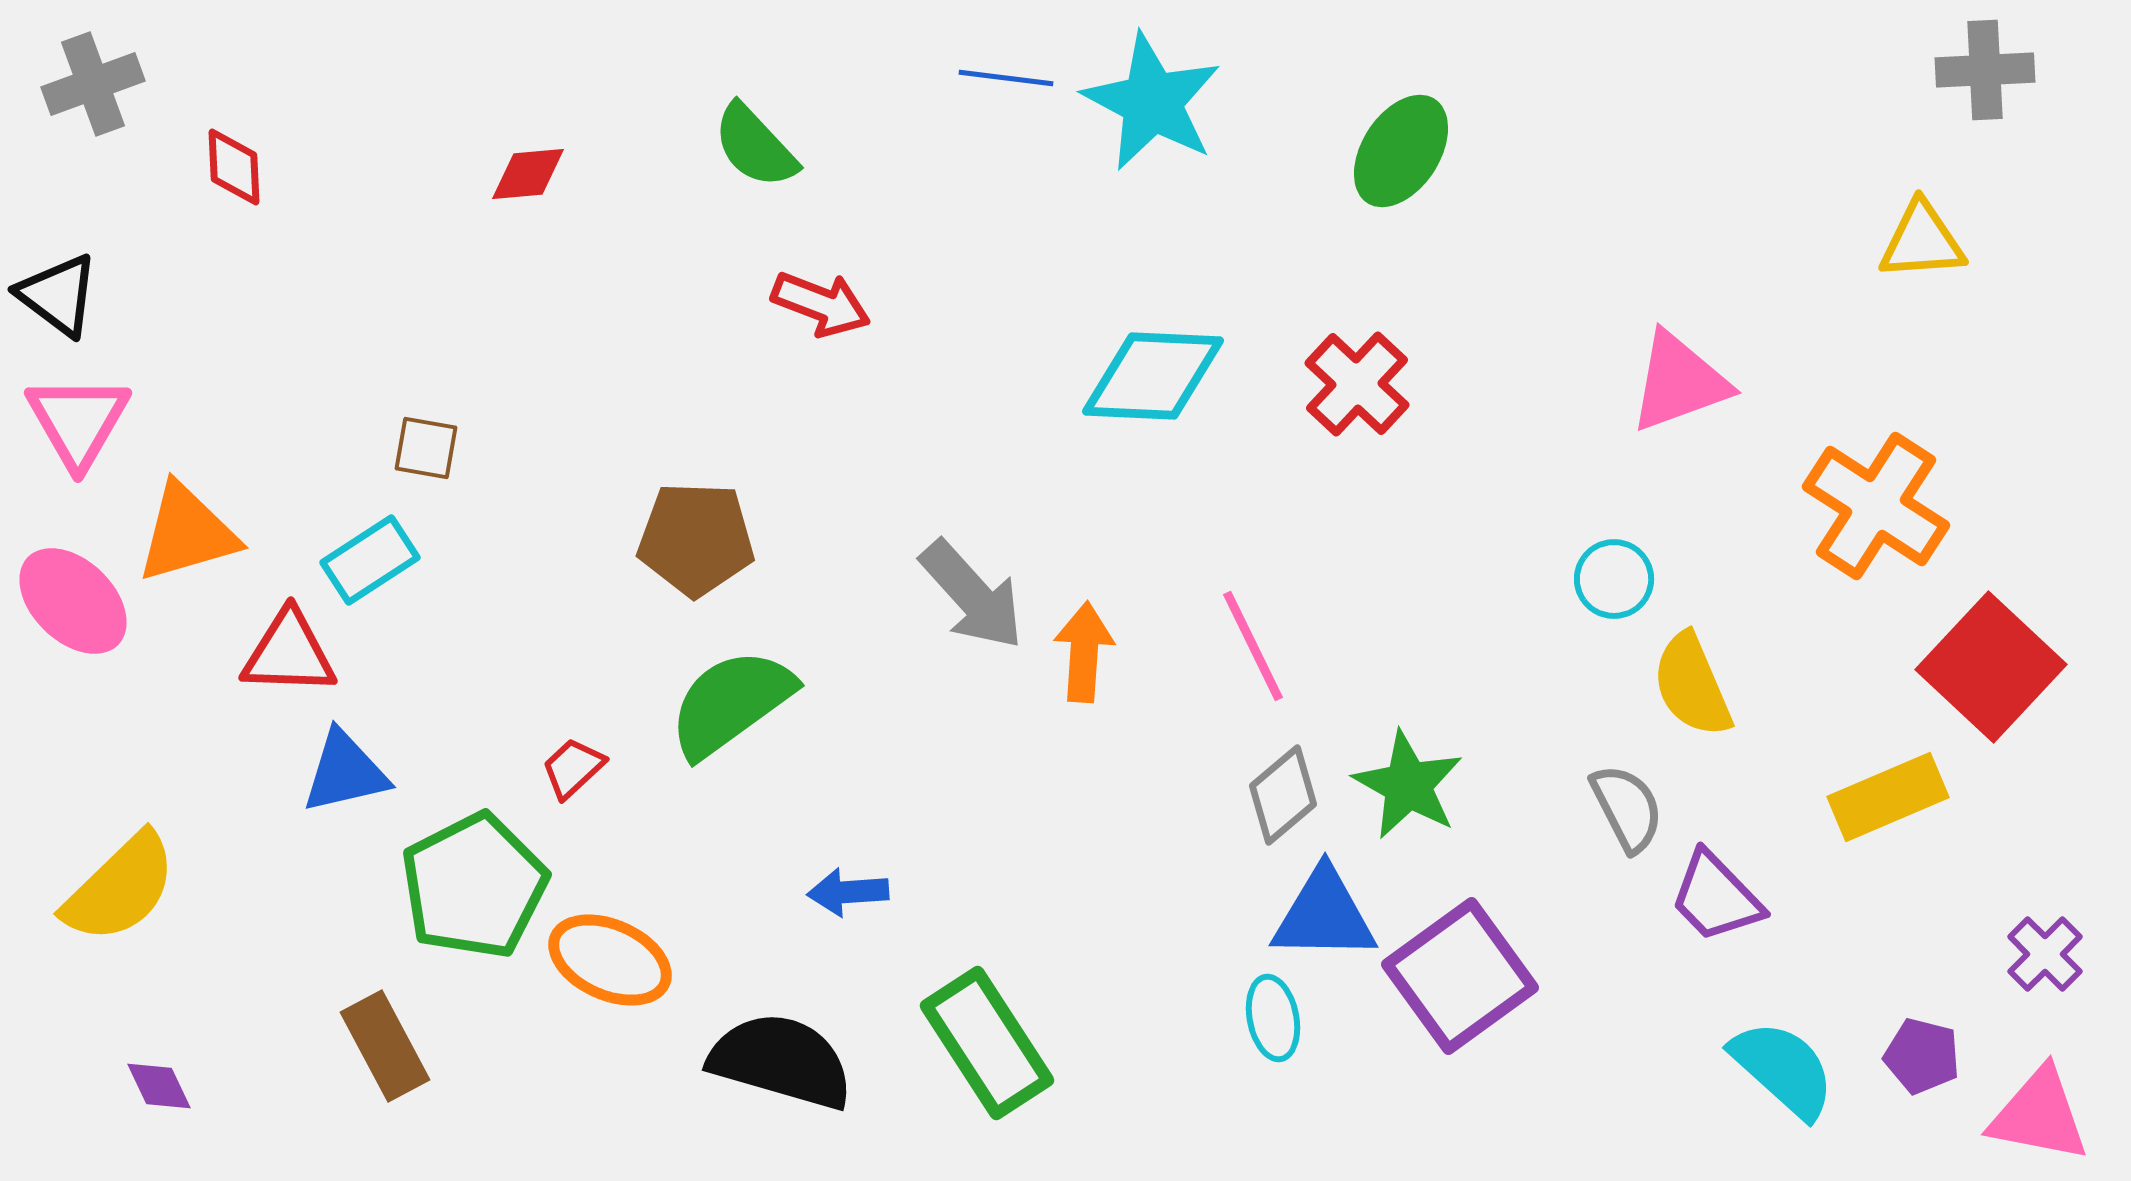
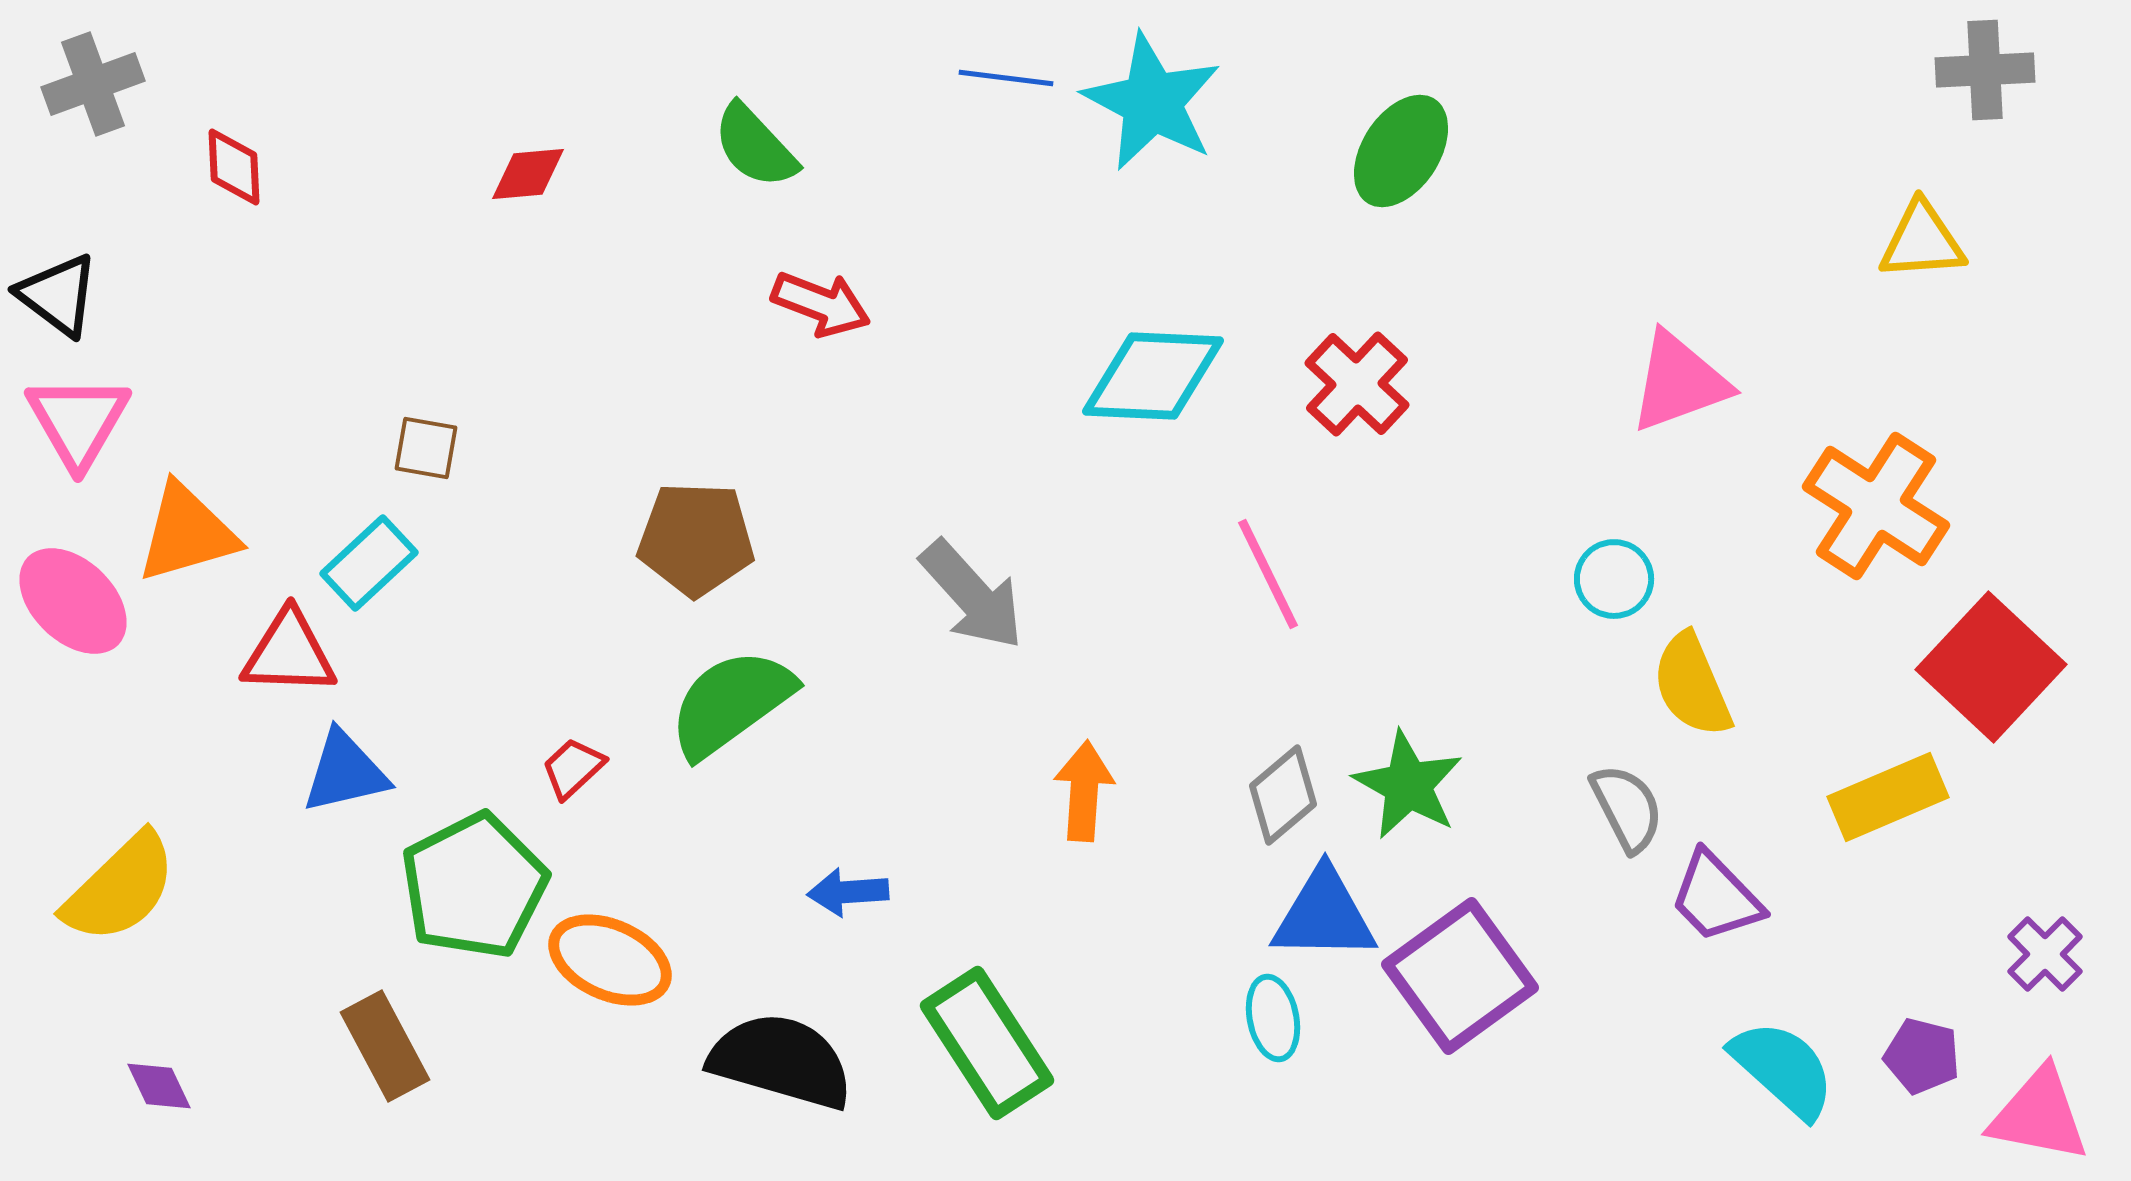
cyan rectangle at (370, 560): moved 1 px left, 3 px down; rotated 10 degrees counterclockwise
pink line at (1253, 646): moved 15 px right, 72 px up
orange arrow at (1084, 652): moved 139 px down
